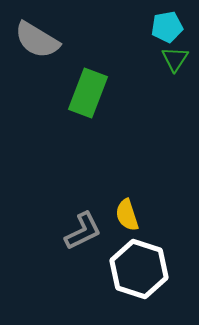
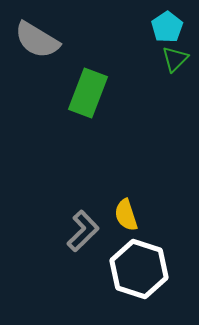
cyan pentagon: rotated 24 degrees counterclockwise
green triangle: rotated 12 degrees clockwise
yellow semicircle: moved 1 px left
gray L-shape: rotated 18 degrees counterclockwise
